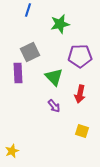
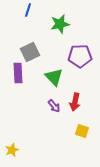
red arrow: moved 5 px left, 8 px down
yellow star: moved 1 px up
